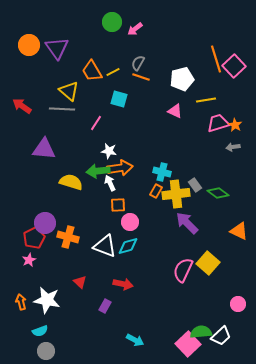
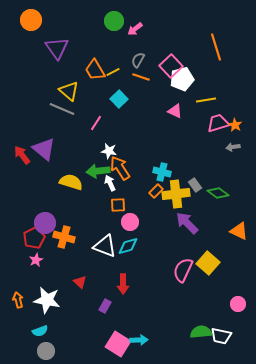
green circle at (112, 22): moved 2 px right, 1 px up
orange circle at (29, 45): moved 2 px right, 25 px up
orange line at (216, 59): moved 12 px up
gray semicircle at (138, 63): moved 3 px up
pink square at (234, 66): moved 63 px left
orange trapezoid at (92, 71): moved 3 px right, 1 px up
cyan square at (119, 99): rotated 30 degrees clockwise
red arrow at (22, 106): moved 49 px down; rotated 18 degrees clockwise
gray line at (62, 109): rotated 20 degrees clockwise
purple triangle at (44, 149): rotated 35 degrees clockwise
orange arrow at (120, 168): rotated 115 degrees counterclockwise
orange rectangle at (156, 191): rotated 16 degrees clockwise
orange cross at (68, 237): moved 4 px left
pink star at (29, 260): moved 7 px right
red arrow at (123, 284): rotated 78 degrees clockwise
orange arrow at (21, 302): moved 3 px left, 2 px up
white trapezoid at (221, 336): rotated 55 degrees clockwise
cyan arrow at (135, 340): moved 4 px right; rotated 30 degrees counterclockwise
pink square at (188, 344): moved 70 px left; rotated 15 degrees counterclockwise
